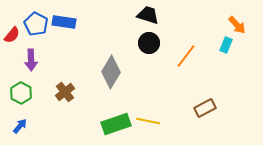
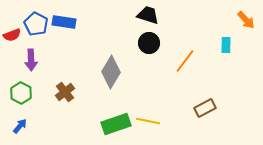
orange arrow: moved 9 px right, 5 px up
red semicircle: rotated 30 degrees clockwise
cyan rectangle: rotated 21 degrees counterclockwise
orange line: moved 1 px left, 5 px down
